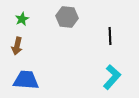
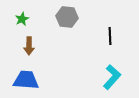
brown arrow: moved 12 px right; rotated 12 degrees counterclockwise
